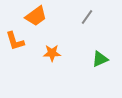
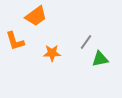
gray line: moved 1 px left, 25 px down
green triangle: rotated 12 degrees clockwise
